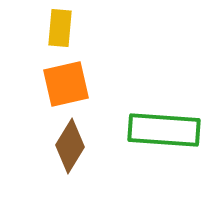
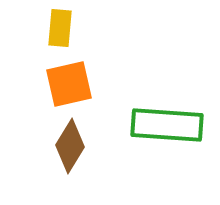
orange square: moved 3 px right
green rectangle: moved 3 px right, 5 px up
